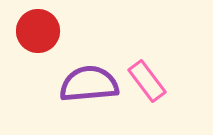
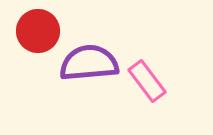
purple semicircle: moved 21 px up
